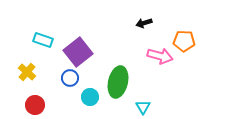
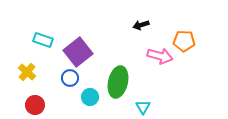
black arrow: moved 3 px left, 2 px down
